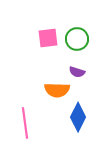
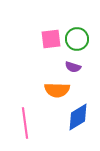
pink square: moved 3 px right, 1 px down
purple semicircle: moved 4 px left, 5 px up
blue diamond: rotated 32 degrees clockwise
